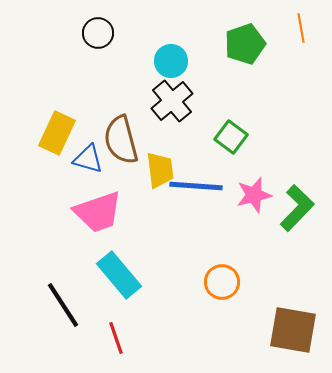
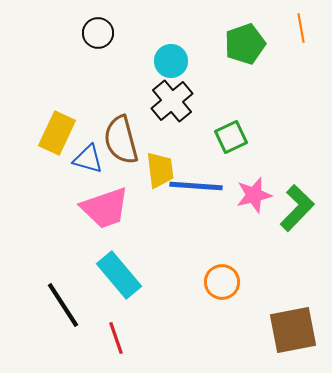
green square: rotated 28 degrees clockwise
pink trapezoid: moved 7 px right, 4 px up
brown square: rotated 21 degrees counterclockwise
